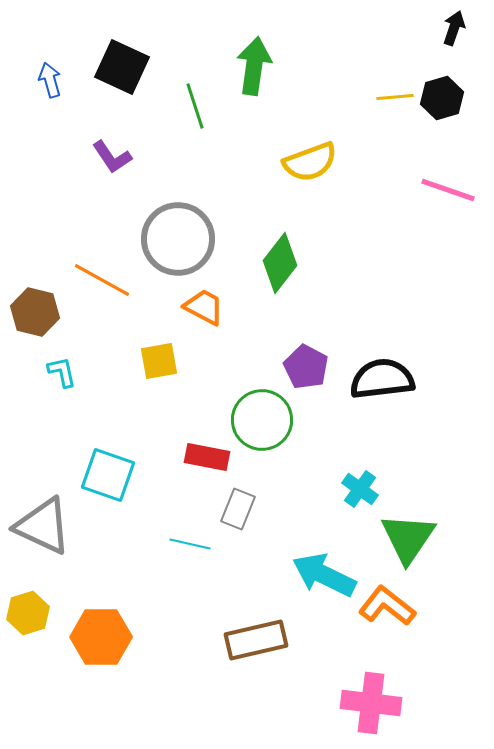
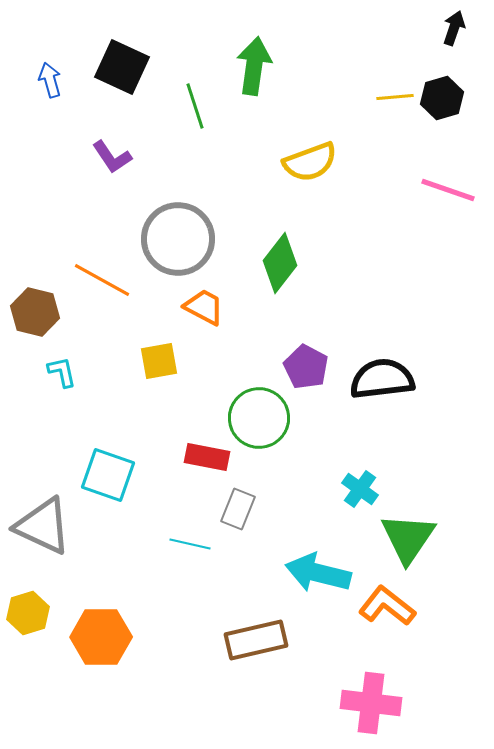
green circle: moved 3 px left, 2 px up
cyan arrow: moved 6 px left, 2 px up; rotated 12 degrees counterclockwise
